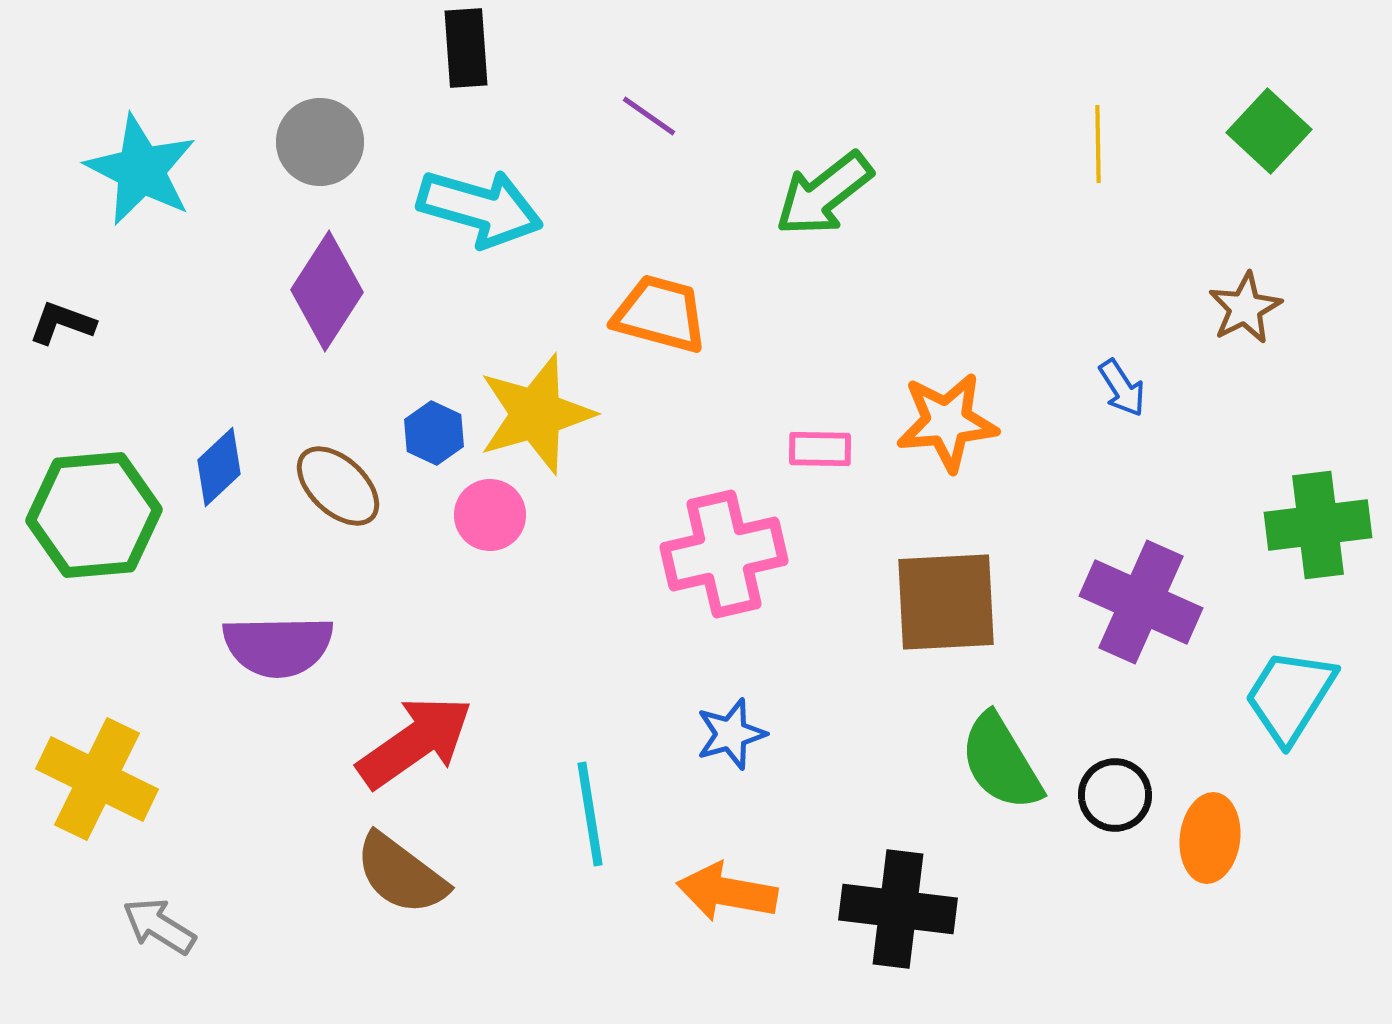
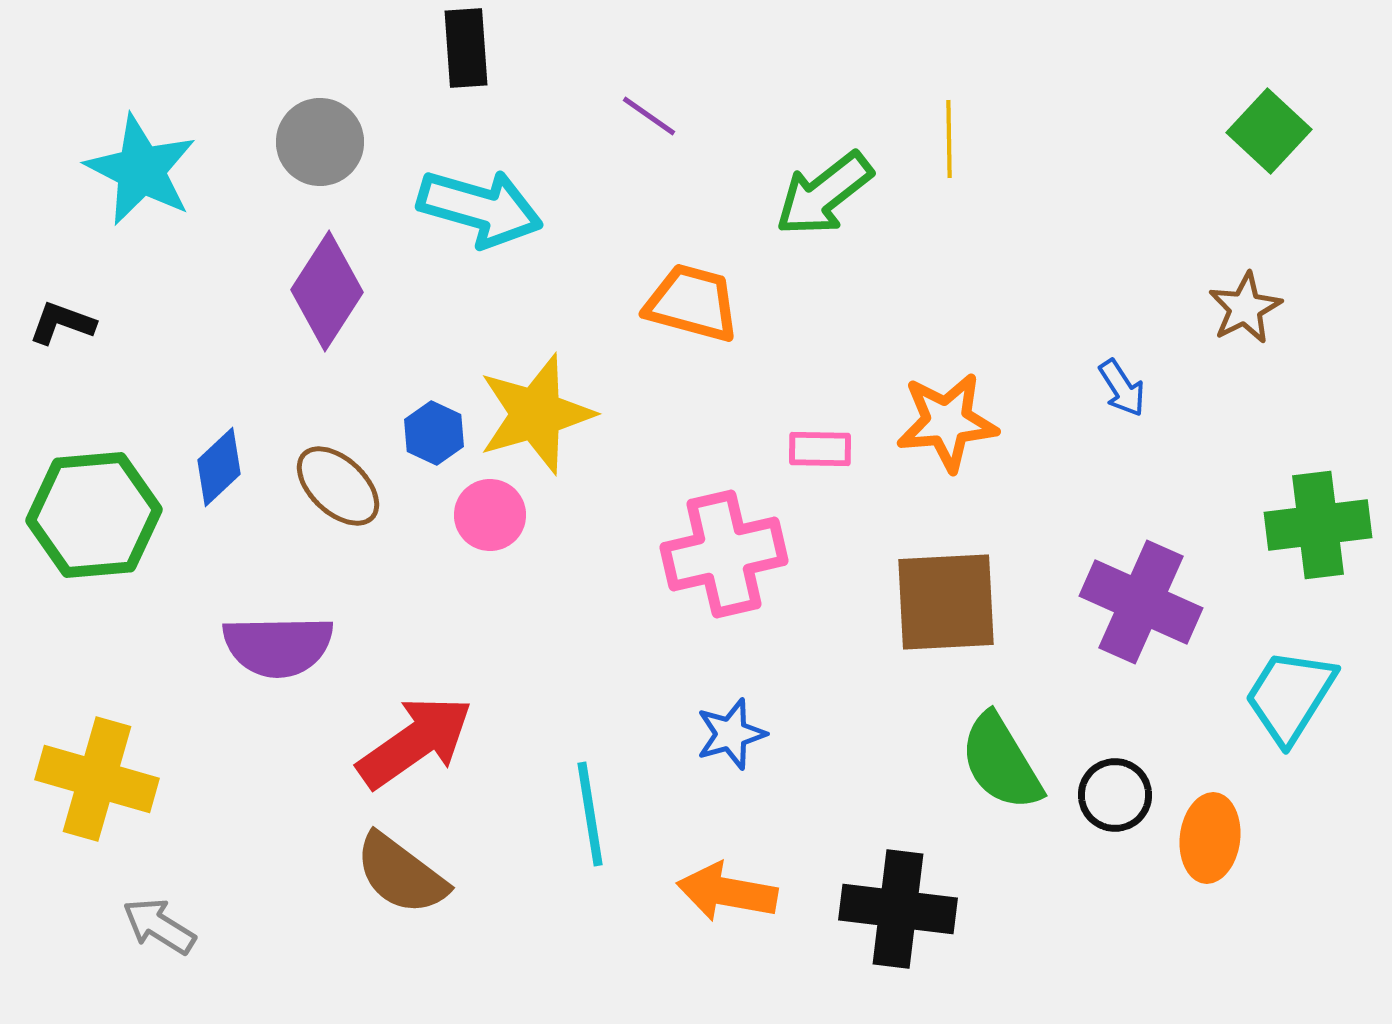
yellow line: moved 149 px left, 5 px up
orange trapezoid: moved 32 px right, 11 px up
yellow cross: rotated 10 degrees counterclockwise
